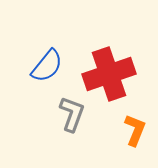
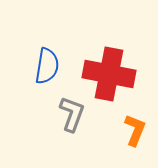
blue semicircle: rotated 30 degrees counterclockwise
red cross: rotated 30 degrees clockwise
